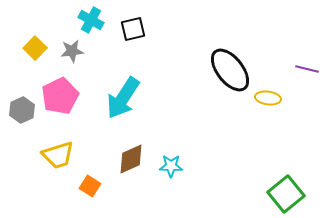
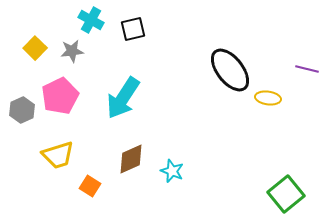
cyan star: moved 1 px right, 5 px down; rotated 20 degrees clockwise
